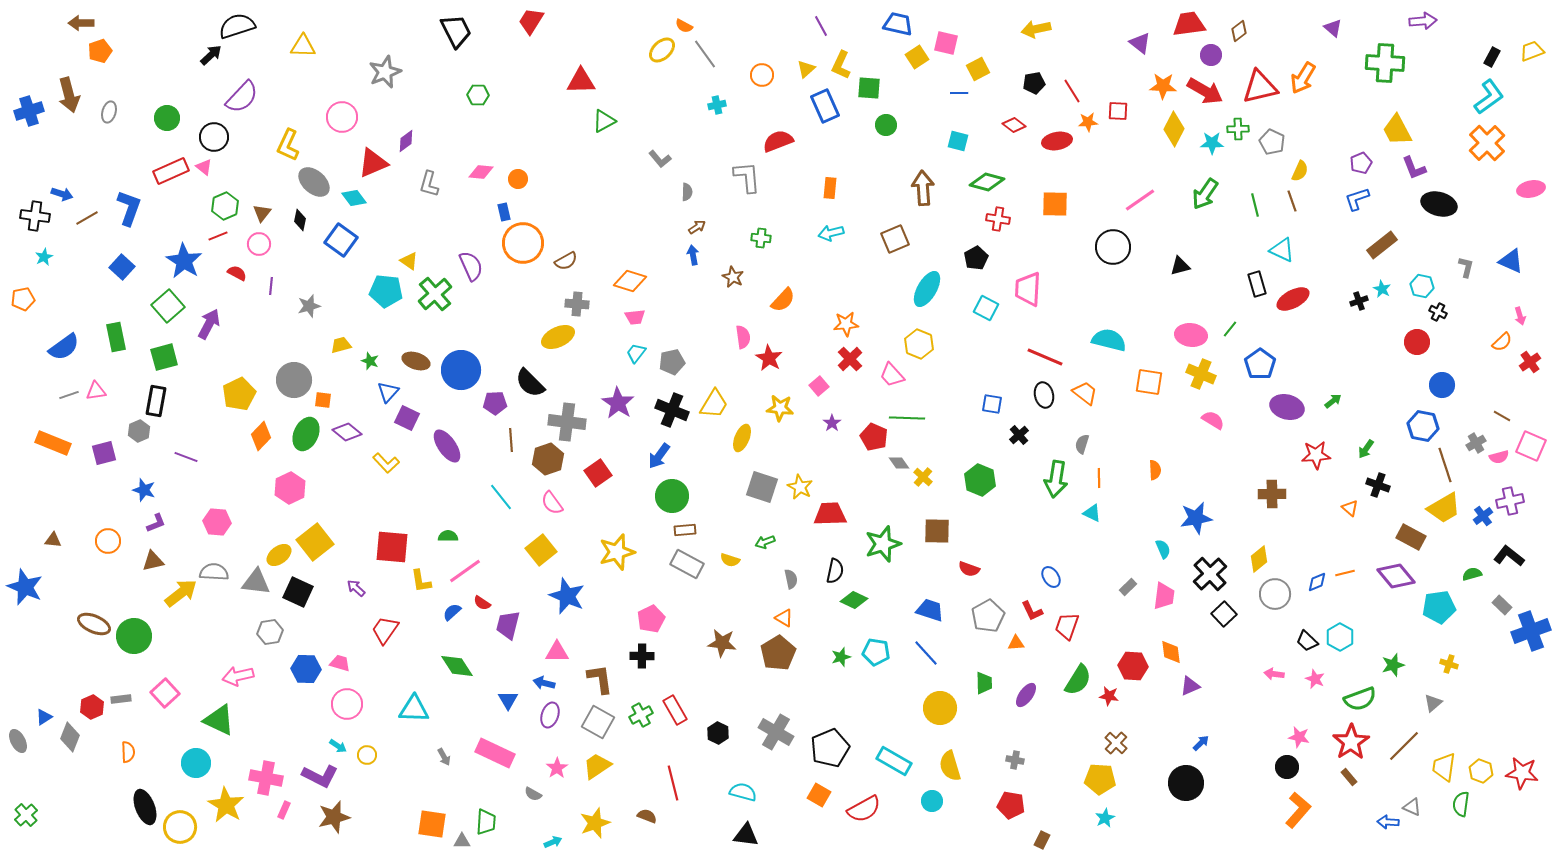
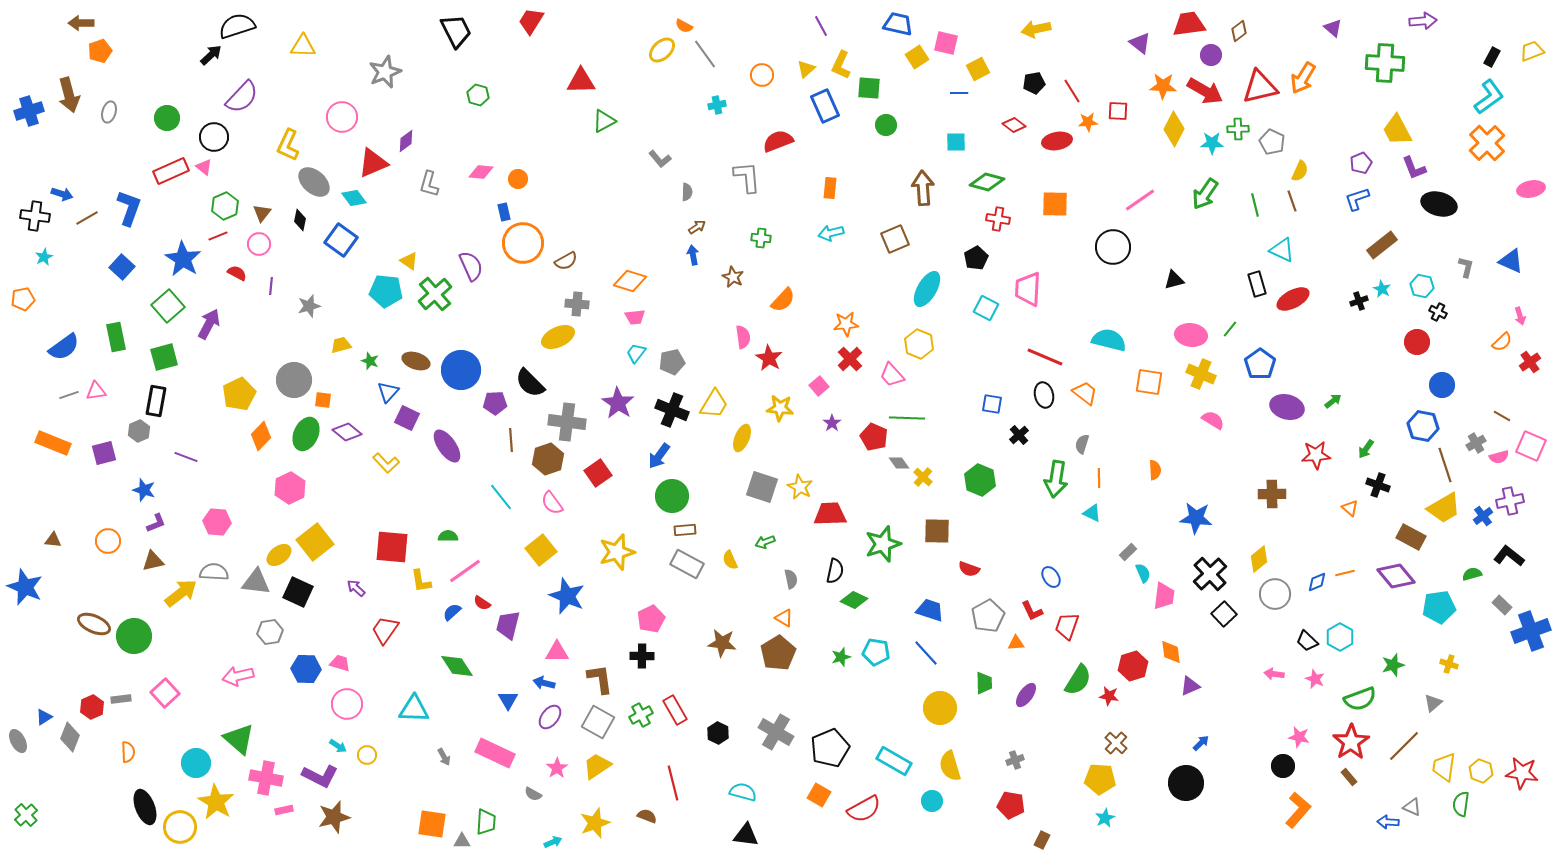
green hexagon at (478, 95): rotated 15 degrees clockwise
cyan square at (958, 141): moved 2 px left, 1 px down; rotated 15 degrees counterclockwise
blue star at (184, 261): moved 1 px left, 2 px up
black triangle at (1180, 266): moved 6 px left, 14 px down
blue star at (1196, 518): rotated 16 degrees clockwise
cyan semicircle at (1163, 549): moved 20 px left, 24 px down
yellow semicircle at (730, 560): rotated 48 degrees clockwise
gray rectangle at (1128, 587): moved 35 px up
red hexagon at (1133, 666): rotated 20 degrees counterclockwise
purple ellipse at (550, 715): moved 2 px down; rotated 20 degrees clockwise
green triangle at (219, 720): moved 20 px right, 19 px down; rotated 16 degrees clockwise
gray cross at (1015, 760): rotated 30 degrees counterclockwise
black circle at (1287, 767): moved 4 px left, 1 px up
yellow star at (226, 805): moved 10 px left, 3 px up
pink rectangle at (284, 810): rotated 54 degrees clockwise
